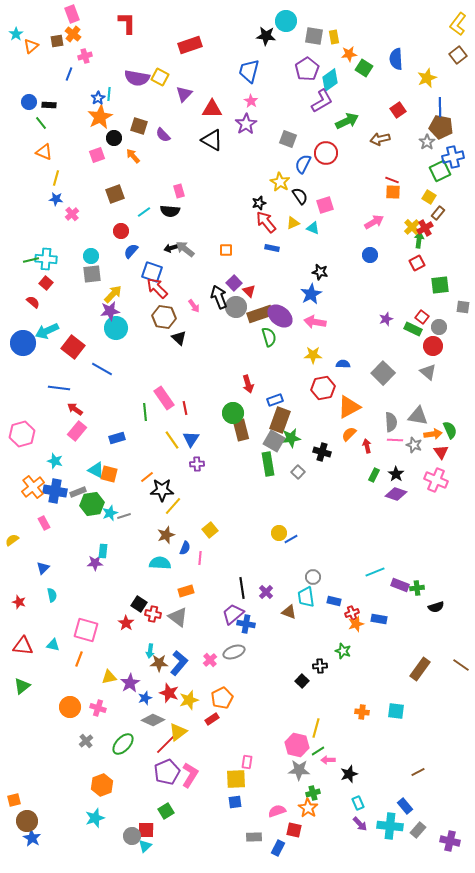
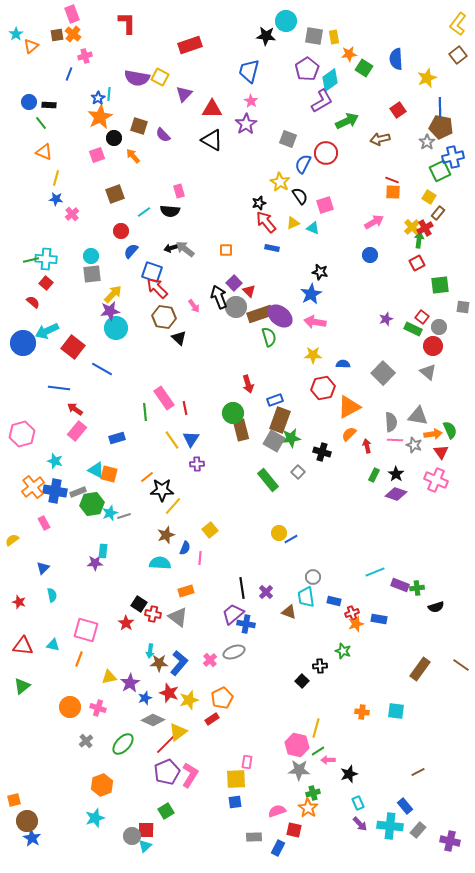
brown square at (57, 41): moved 6 px up
green rectangle at (268, 464): moved 16 px down; rotated 30 degrees counterclockwise
